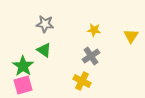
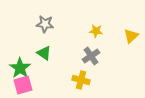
yellow star: moved 2 px right, 1 px down
yellow triangle: rotated 14 degrees clockwise
green triangle: moved 3 px down
green star: moved 3 px left, 2 px down
yellow cross: moved 1 px left, 1 px up; rotated 12 degrees counterclockwise
